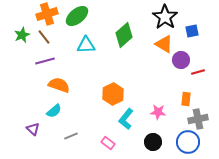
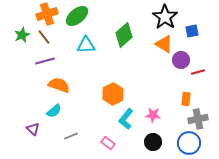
pink star: moved 5 px left, 3 px down
blue circle: moved 1 px right, 1 px down
